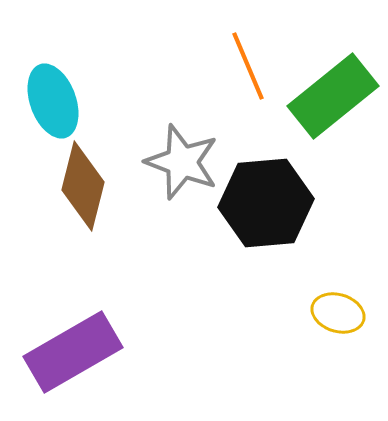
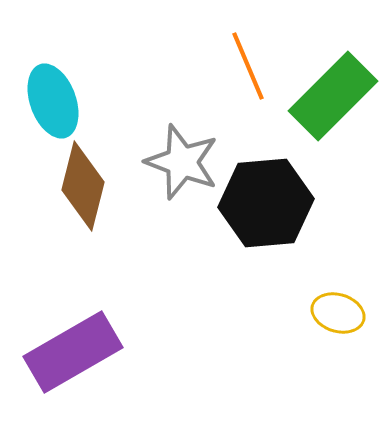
green rectangle: rotated 6 degrees counterclockwise
